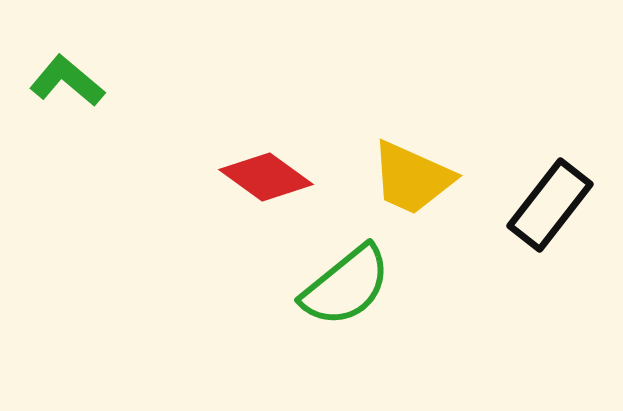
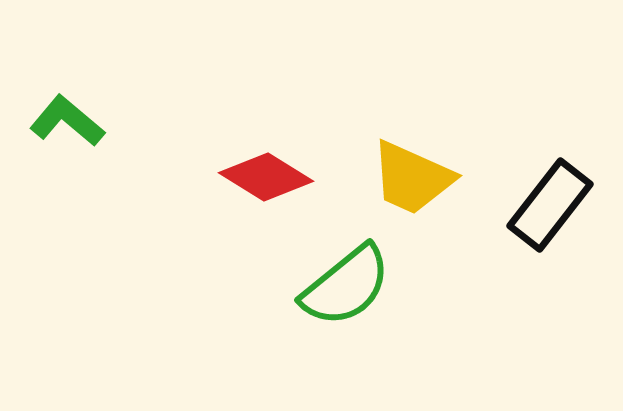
green L-shape: moved 40 px down
red diamond: rotated 4 degrees counterclockwise
